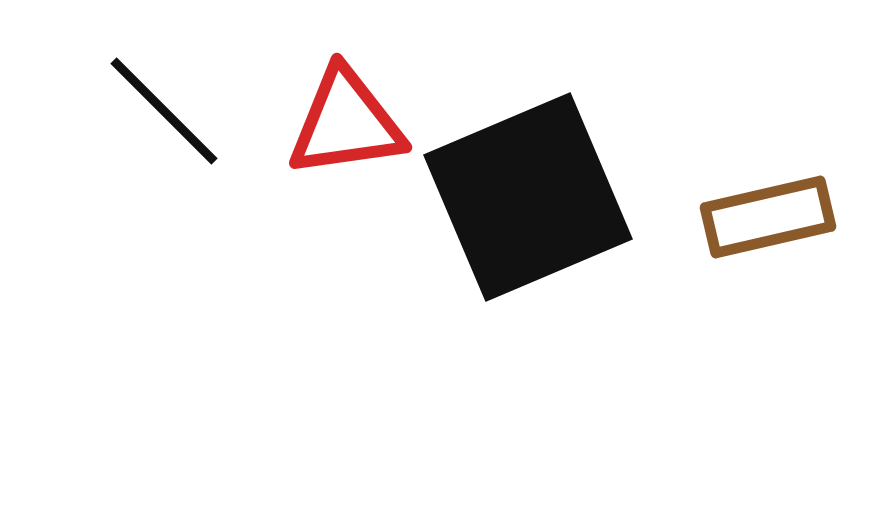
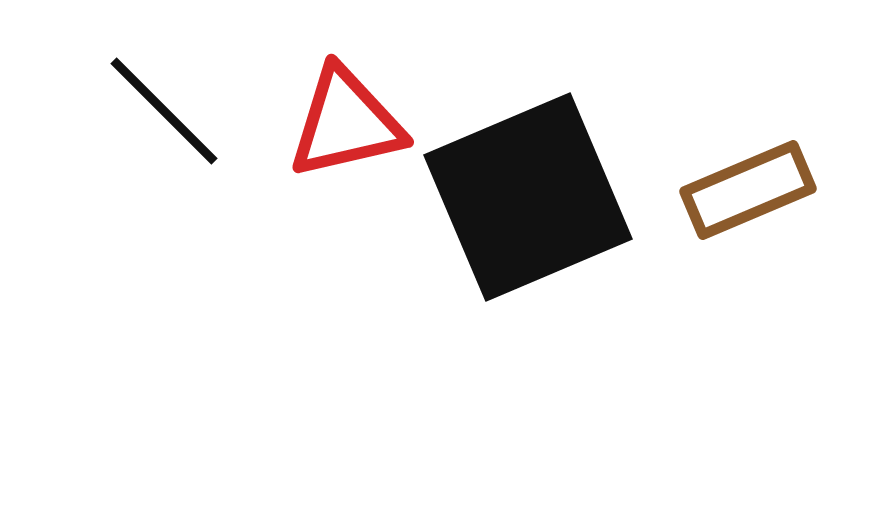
red triangle: rotated 5 degrees counterclockwise
brown rectangle: moved 20 px left, 27 px up; rotated 10 degrees counterclockwise
